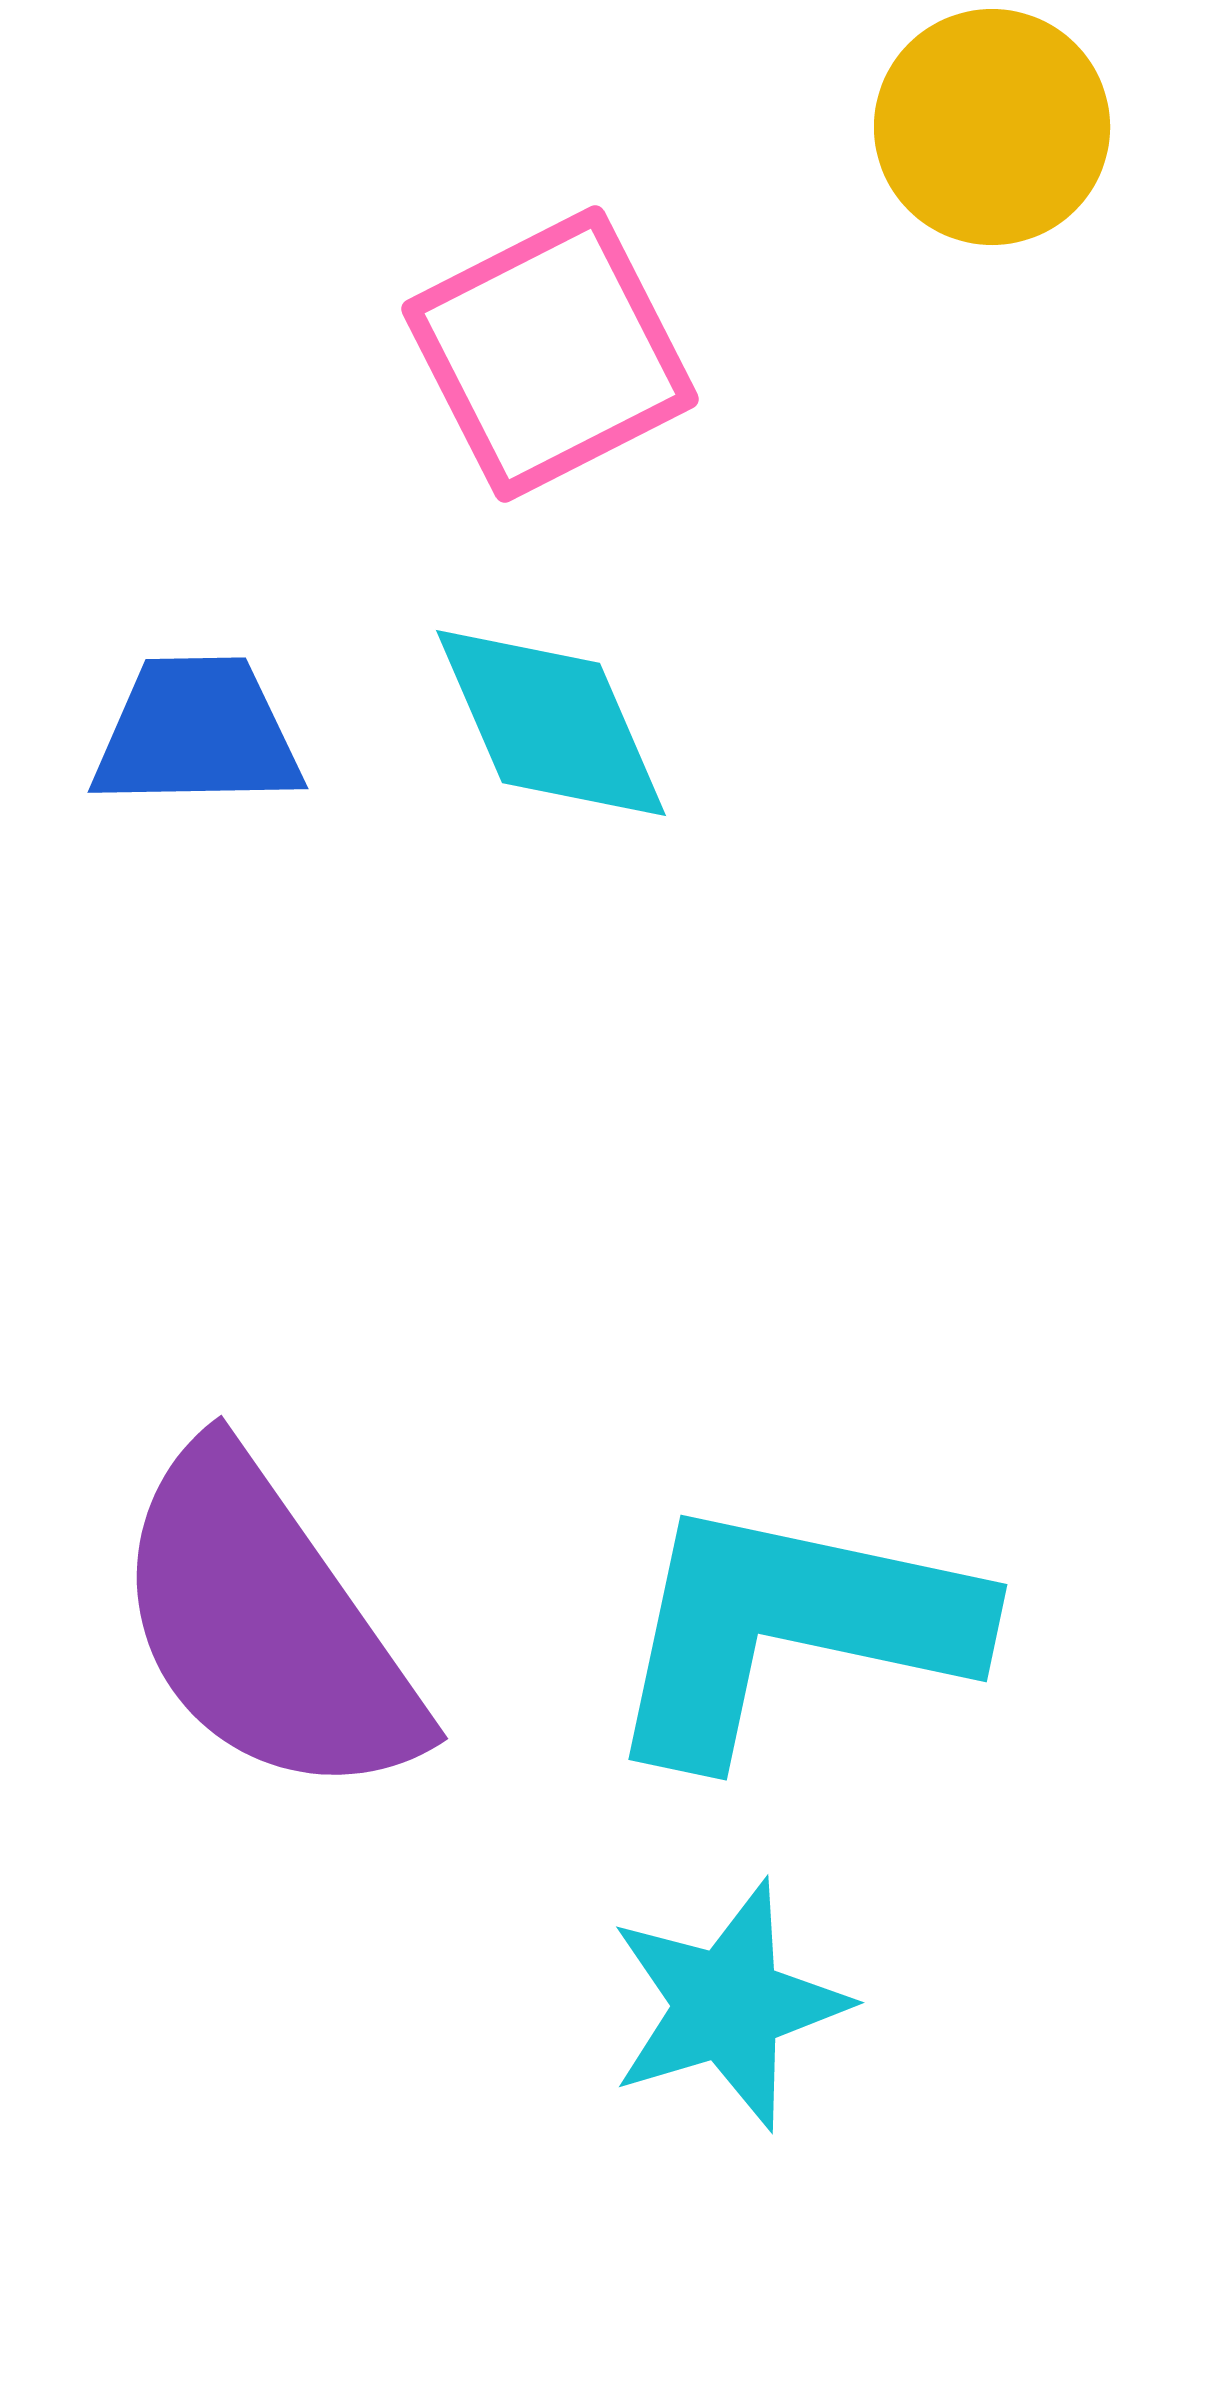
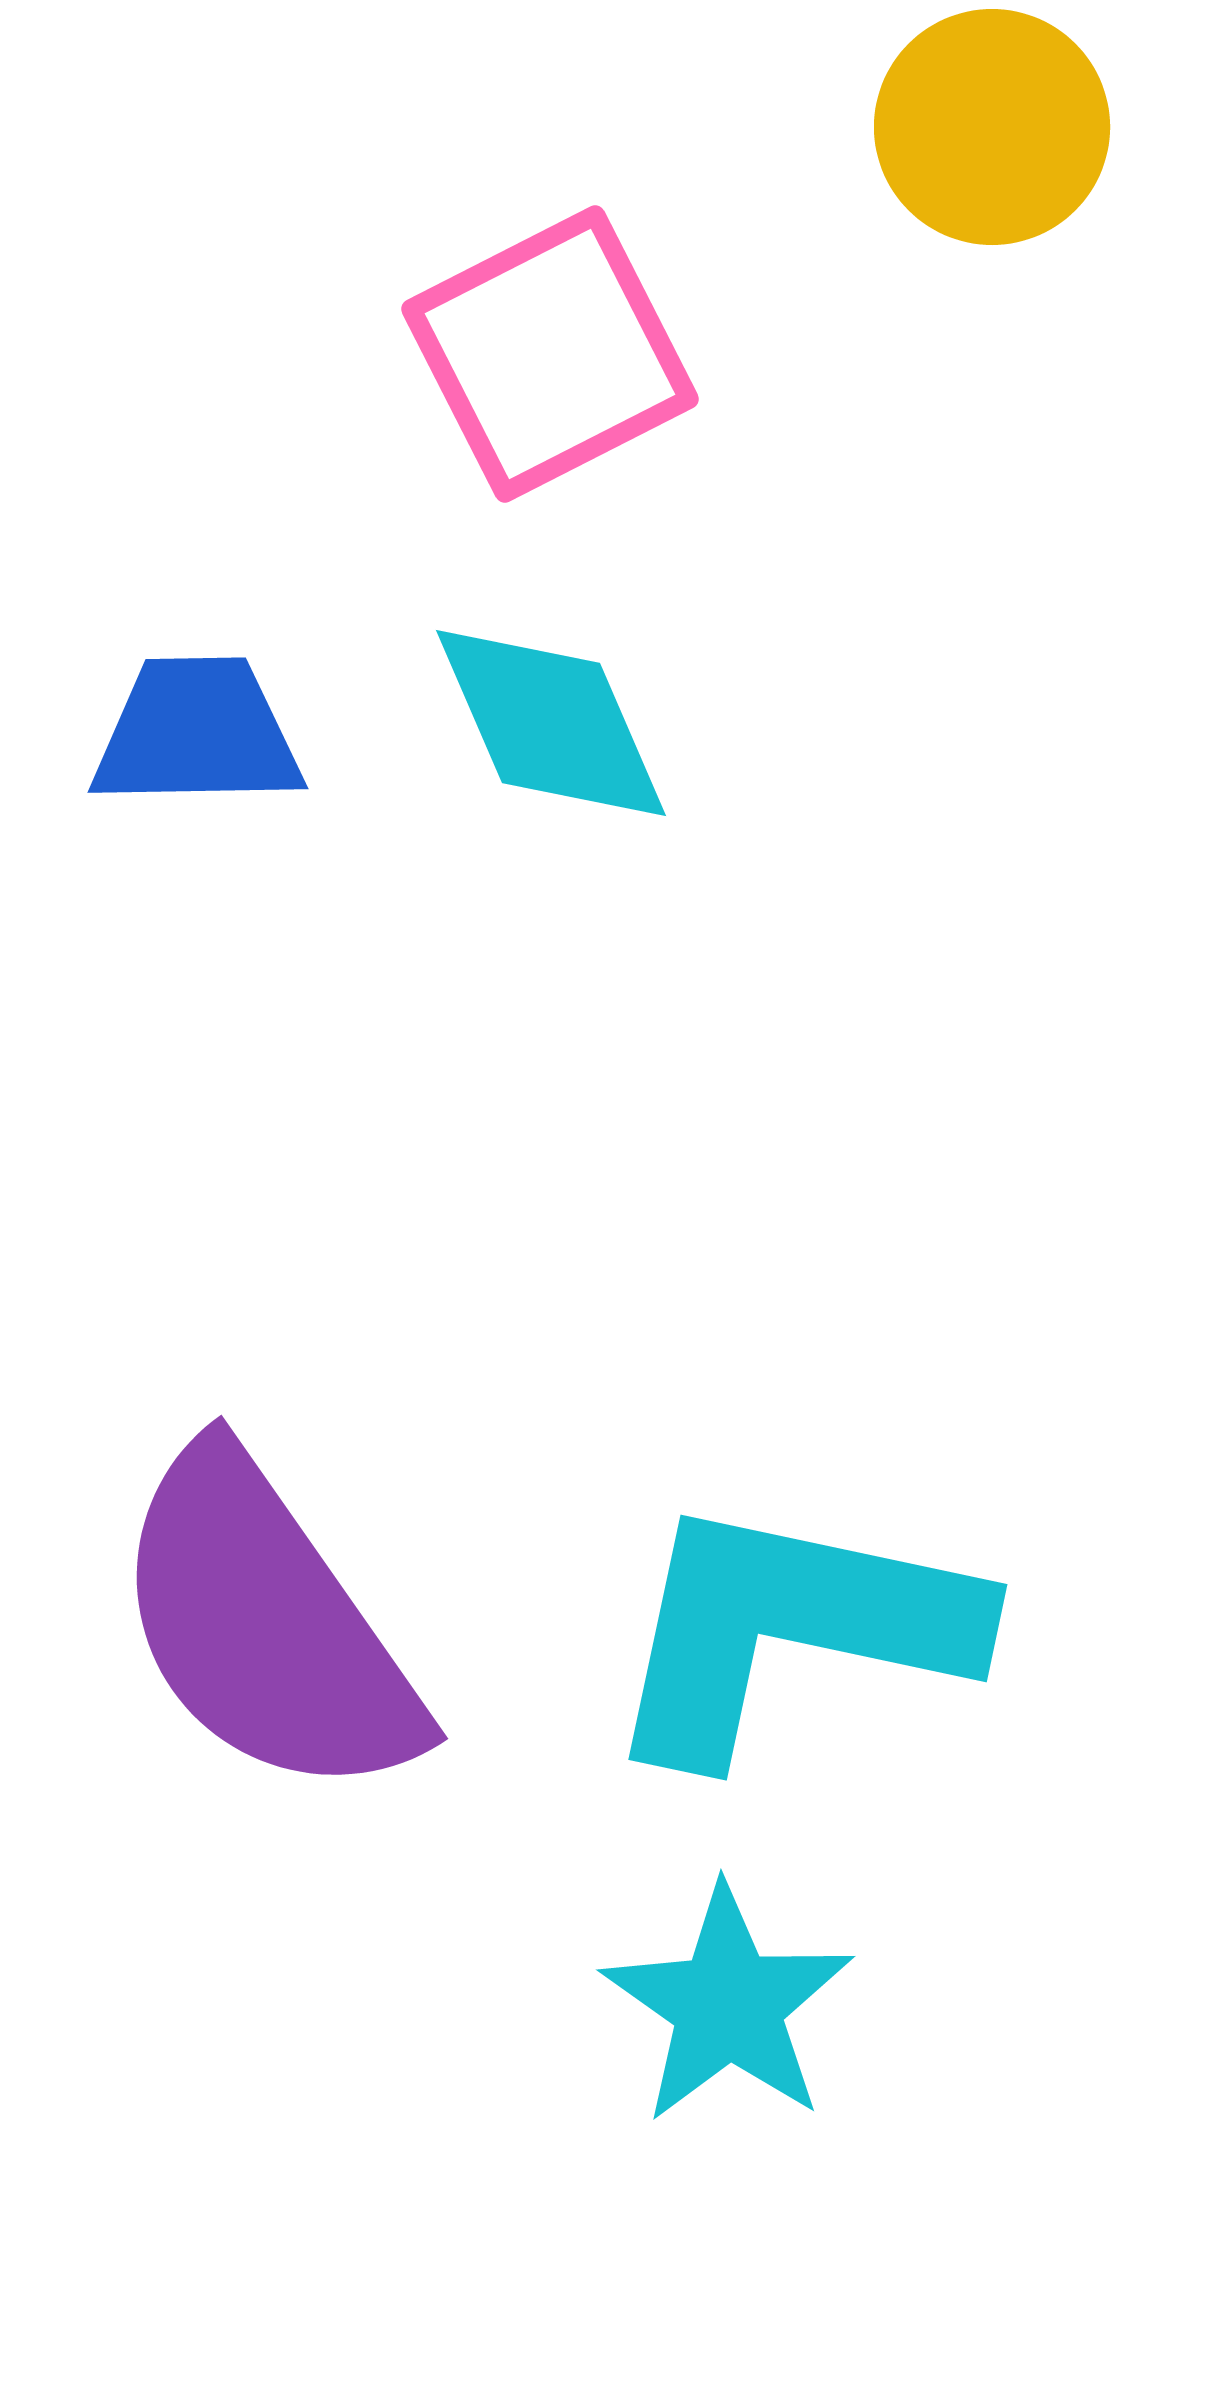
cyan star: rotated 20 degrees counterclockwise
